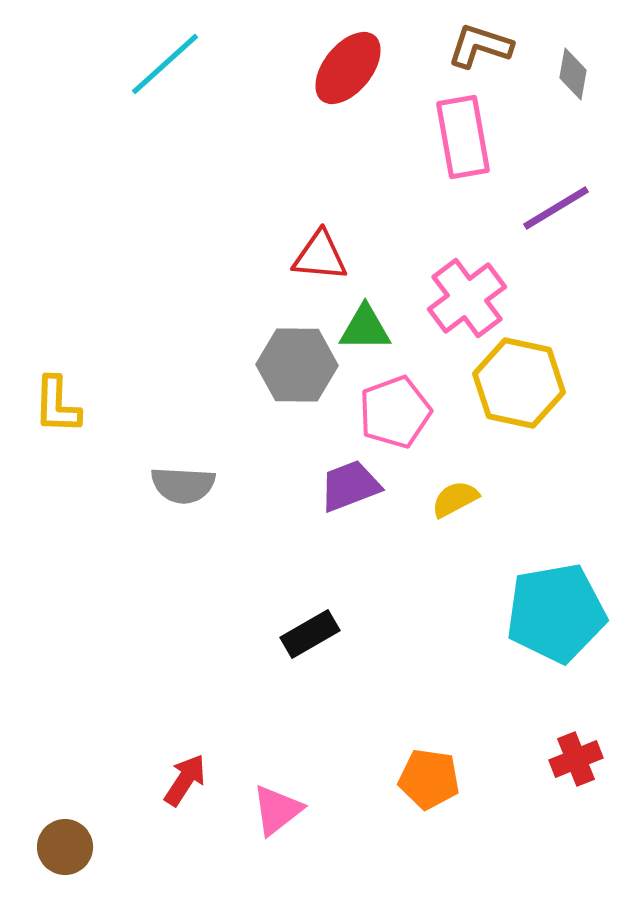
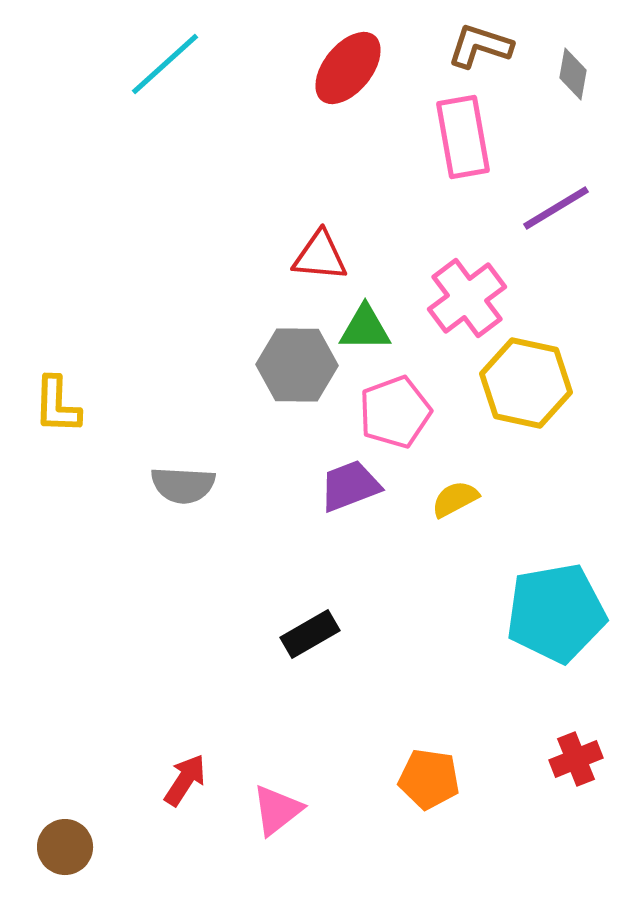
yellow hexagon: moved 7 px right
